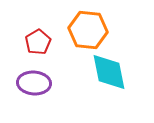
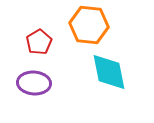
orange hexagon: moved 1 px right, 5 px up
red pentagon: moved 1 px right
